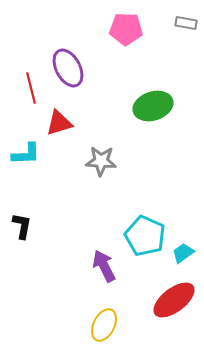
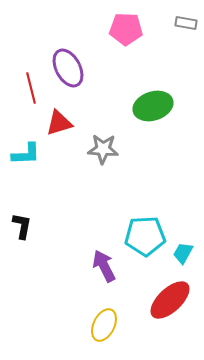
gray star: moved 2 px right, 12 px up
cyan pentagon: rotated 27 degrees counterclockwise
cyan trapezoid: rotated 25 degrees counterclockwise
red ellipse: moved 4 px left; rotated 6 degrees counterclockwise
